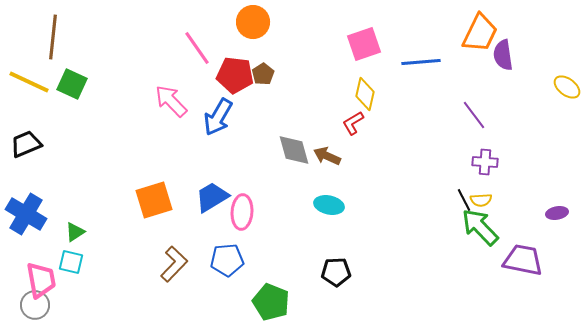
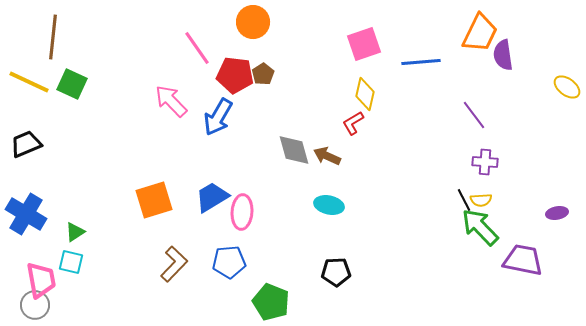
blue pentagon: moved 2 px right, 2 px down
